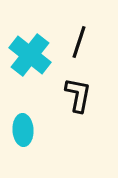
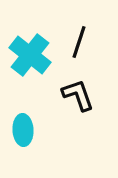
black L-shape: rotated 30 degrees counterclockwise
